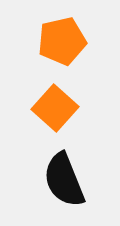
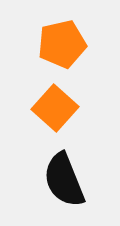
orange pentagon: moved 3 px down
